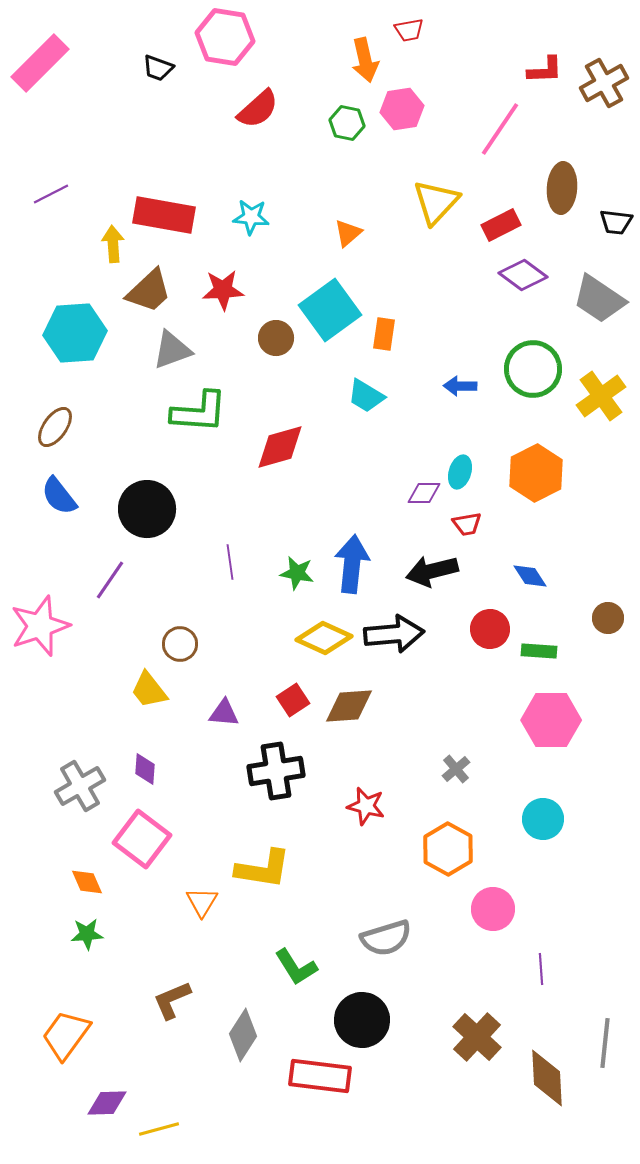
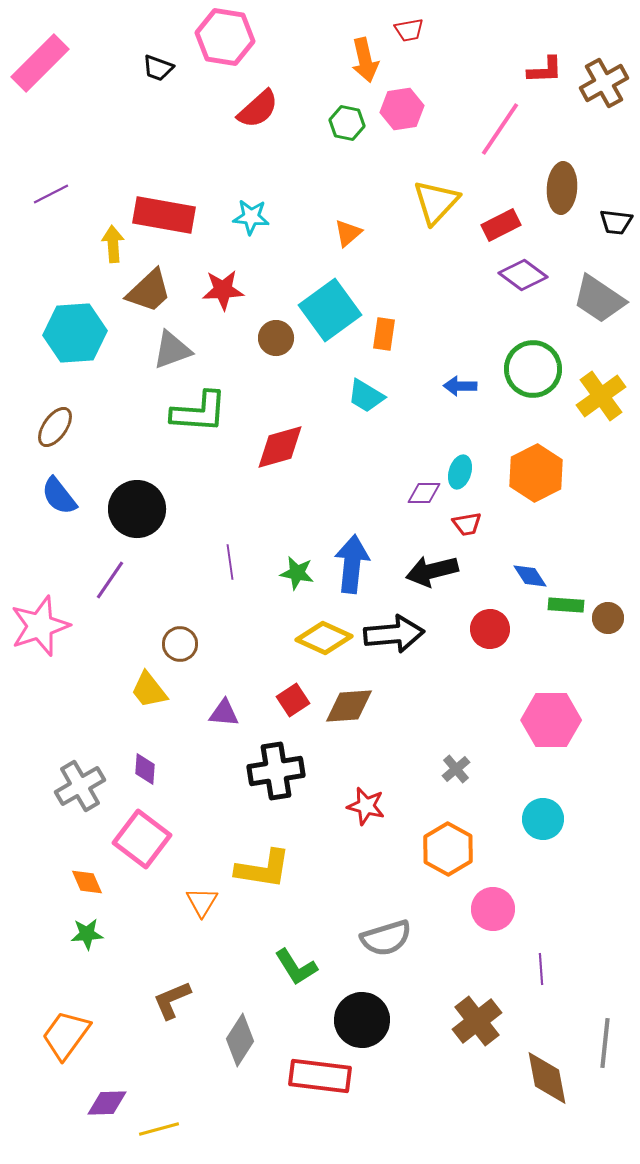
black circle at (147, 509): moved 10 px left
green rectangle at (539, 651): moved 27 px right, 46 px up
gray diamond at (243, 1035): moved 3 px left, 5 px down
brown cross at (477, 1037): moved 16 px up; rotated 9 degrees clockwise
brown diamond at (547, 1078): rotated 8 degrees counterclockwise
